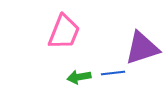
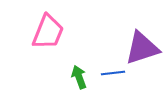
pink trapezoid: moved 16 px left
green arrow: rotated 80 degrees clockwise
